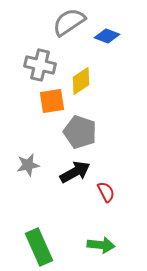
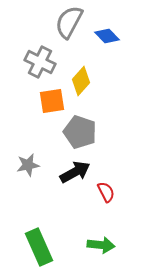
gray semicircle: rotated 28 degrees counterclockwise
blue diamond: rotated 25 degrees clockwise
gray cross: moved 3 px up; rotated 12 degrees clockwise
yellow diamond: rotated 16 degrees counterclockwise
